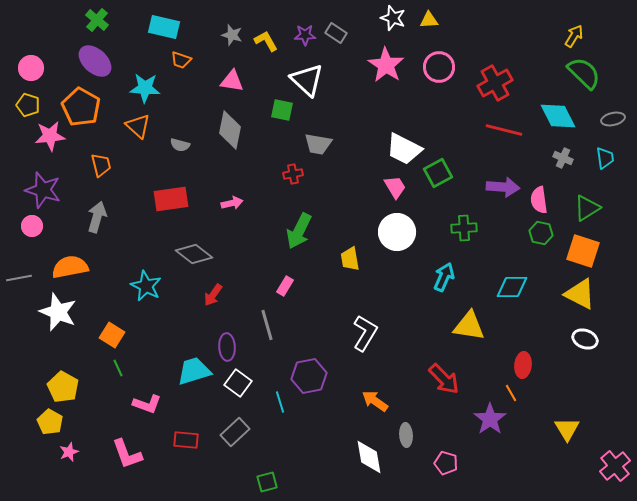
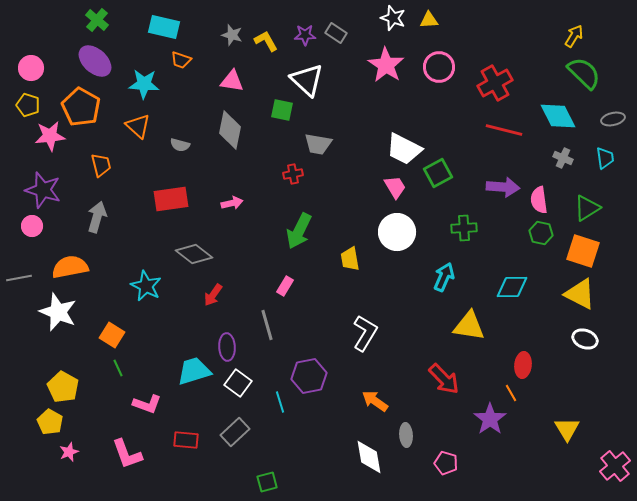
cyan star at (145, 88): moved 1 px left, 4 px up
